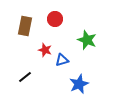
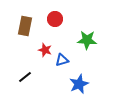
green star: rotated 18 degrees counterclockwise
